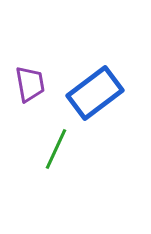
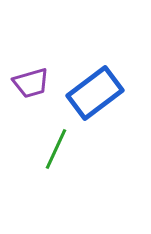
purple trapezoid: moved 1 px right, 1 px up; rotated 84 degrees clockwise
